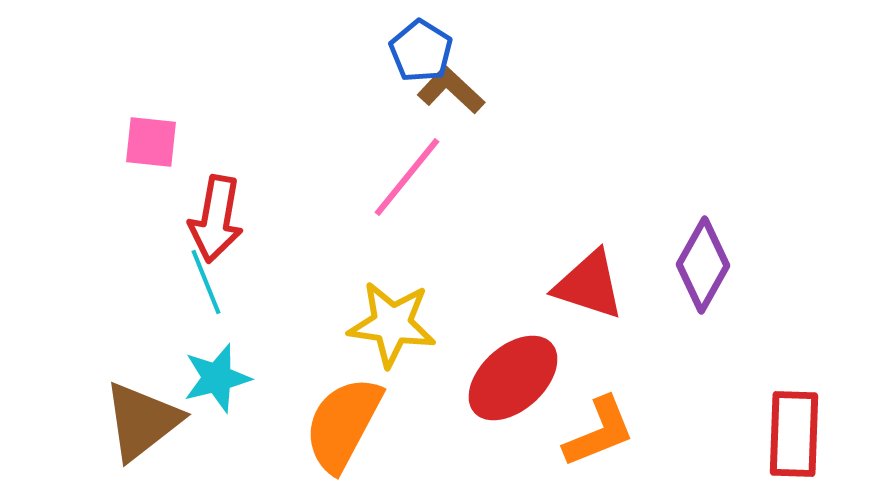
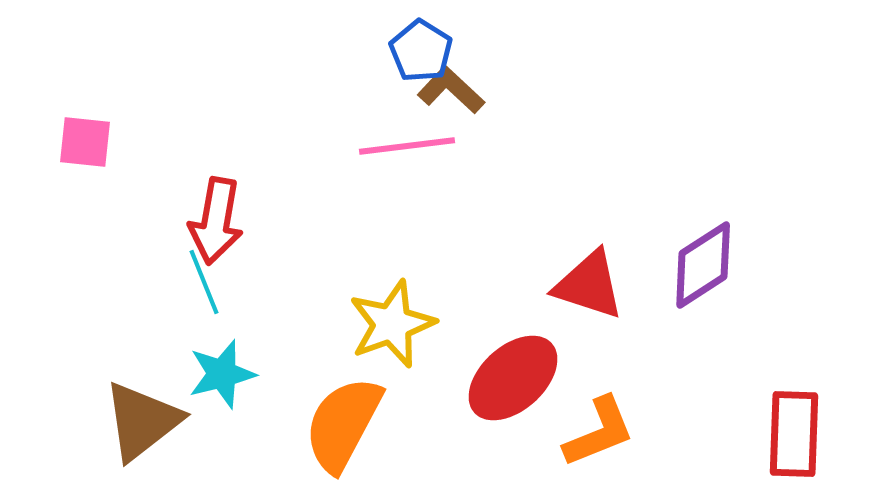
pink square: moved 66 px left
pink line: moved 31 px up; rotated 44 degrees clockwise
red arrow: moved 2 px down
purple diamond: rotated 28 degrees clockwise
cyan line: moved 2 px left
yellow star: rotated 28 degrees counterclockwise
cyan star: moved 5 px right, 4 px up
